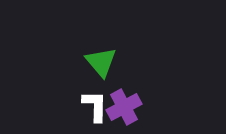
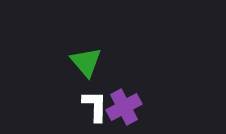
green triangle: moved 15 px left
